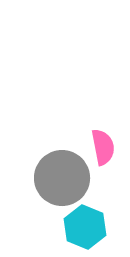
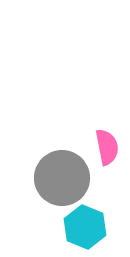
pink semicircle: moved 4 px right
